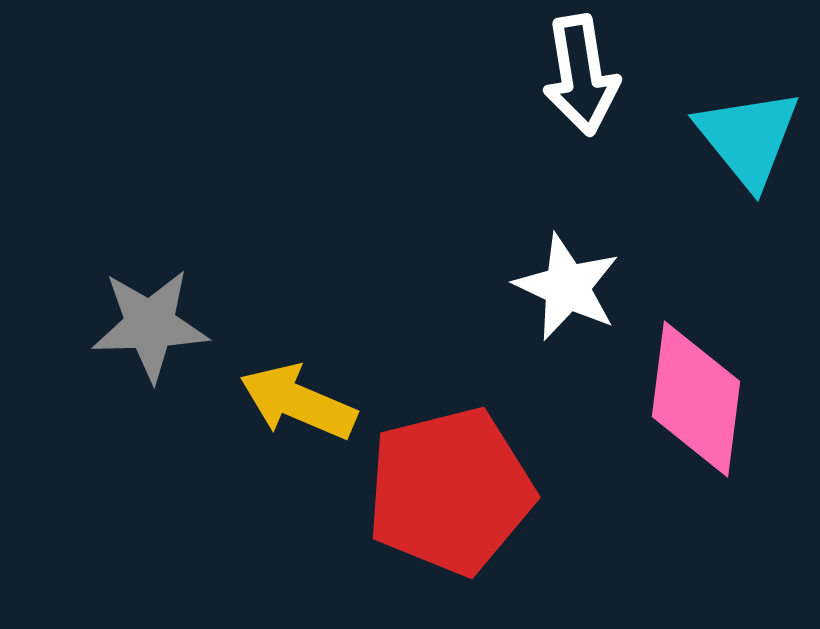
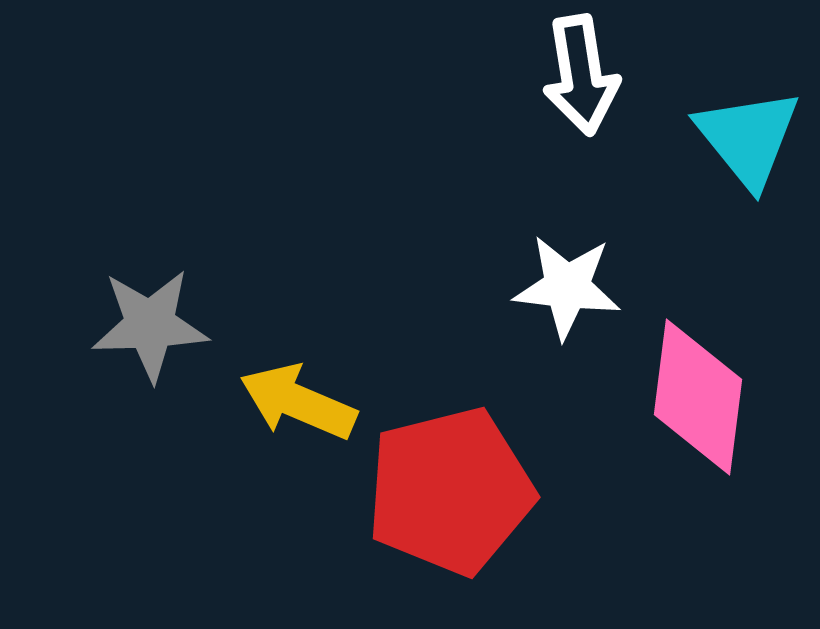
white star: rotated 18 degrees counterclockwise
pink diamond: moved 2 px right, 2 px up
